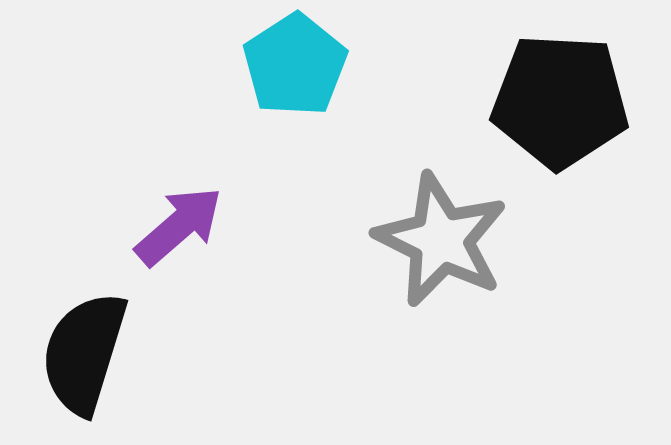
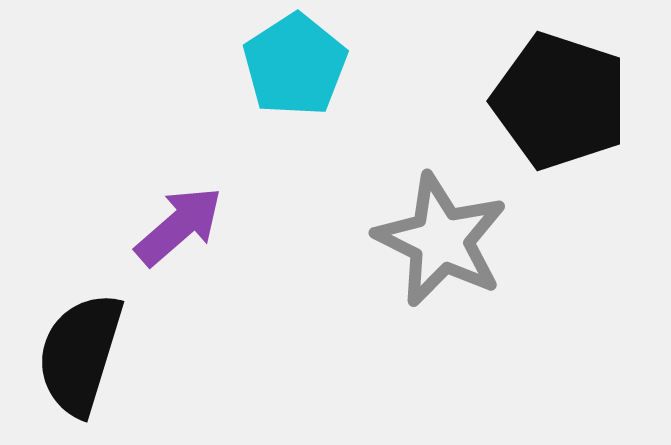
black pentagon: rotated 15 degrees clockwise
black semicircle: moved 4 px left, 1 px down
